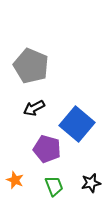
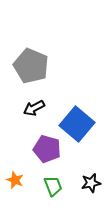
green trapezoid: moved 1 px left
